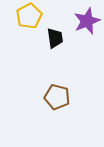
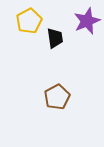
yellow pentagon: moved 5 px down
brown pentagon: rotated 30 degrees clockwise
